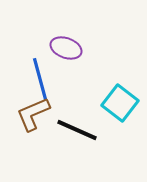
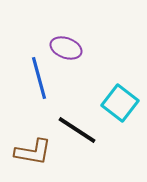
blue line: moved 1 px left, 1 px up
brown L-shape: moved 38 px down; rotated 147 degrees counterclockwise
black line: rotated 9 degrees clockwise
